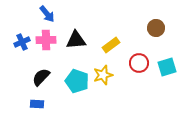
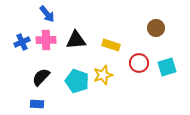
yellow rectangle: rotated 54 degrees clockwise
